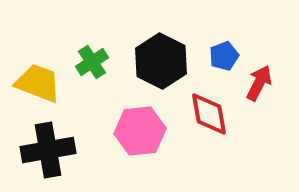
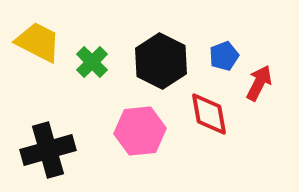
green cross: rotated 12 degrees counterclockwise
yellow trapezoid: moved 41 px up; rotated 6 degrees clockwise
black cross: rotated 6 degrees counterclockwise
